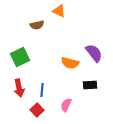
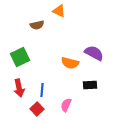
purple semicircle: rotated 24 degrees counterclockwise
red square: moved 1 px up
